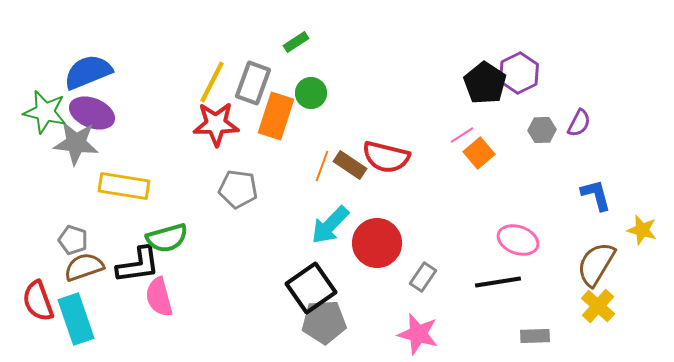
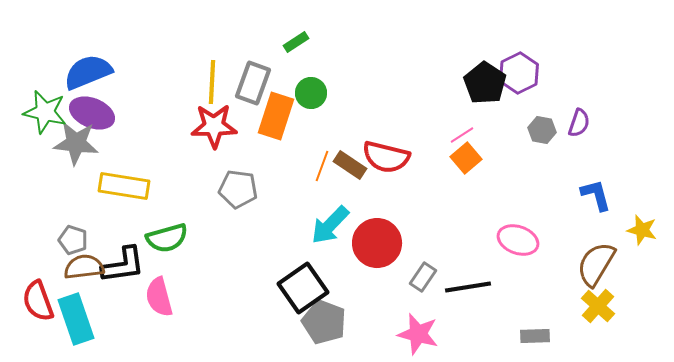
yellow line at (212, 82): rotated 24 degrees counterclockwise
purple semicircle at (579, 123): rotated 8 degrees counterclockwise
red star at (216, 124): moved 2 px left, 2 px down
gray hexagon at (542, 130): rotated 12 degrees clockwise
orange square at (479, 153): moved 13 px left, 5 px down
black L-shape at (138, 265): moved 15 px left
brown semicircle at (84, 267): rotated 12 degrees clockwise
black line at (498, 282): moved 30 px left, 5 px down
black square at (311, 288): moved 8 px left
gray pentagon at (324, 322): rotated 24 degrees clockwise
